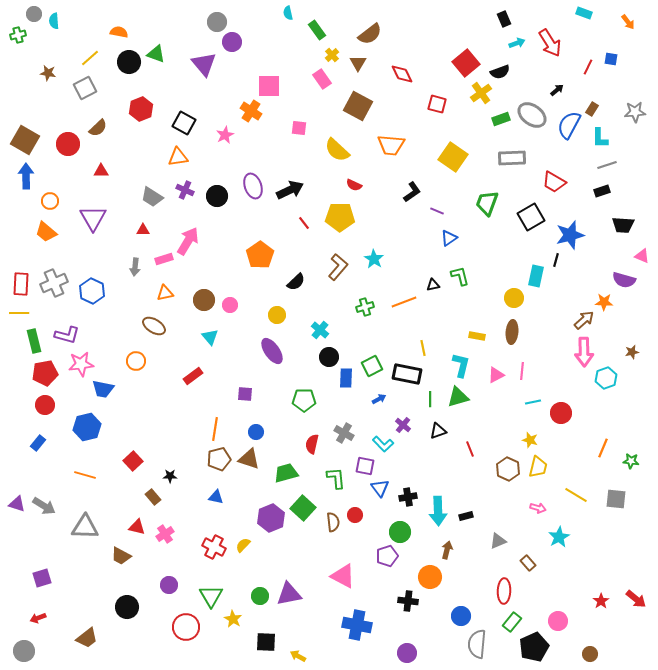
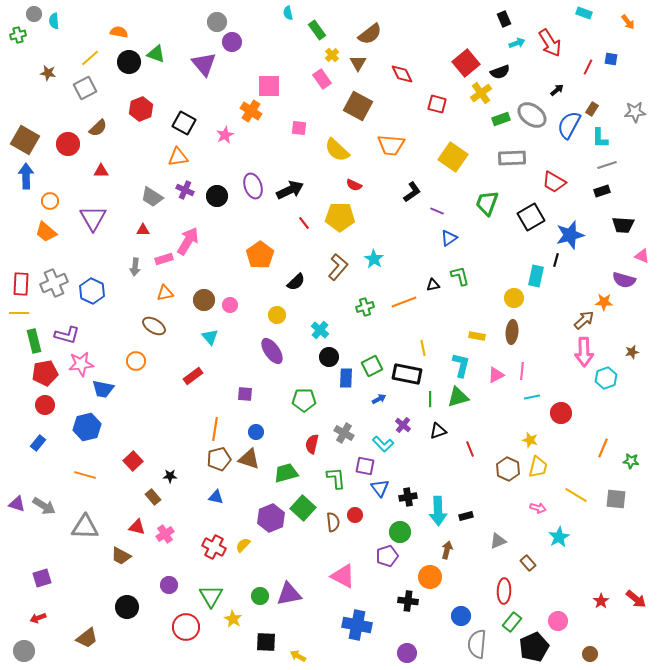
cyan line at (533, 402): moved 1 px left, 5 px up
